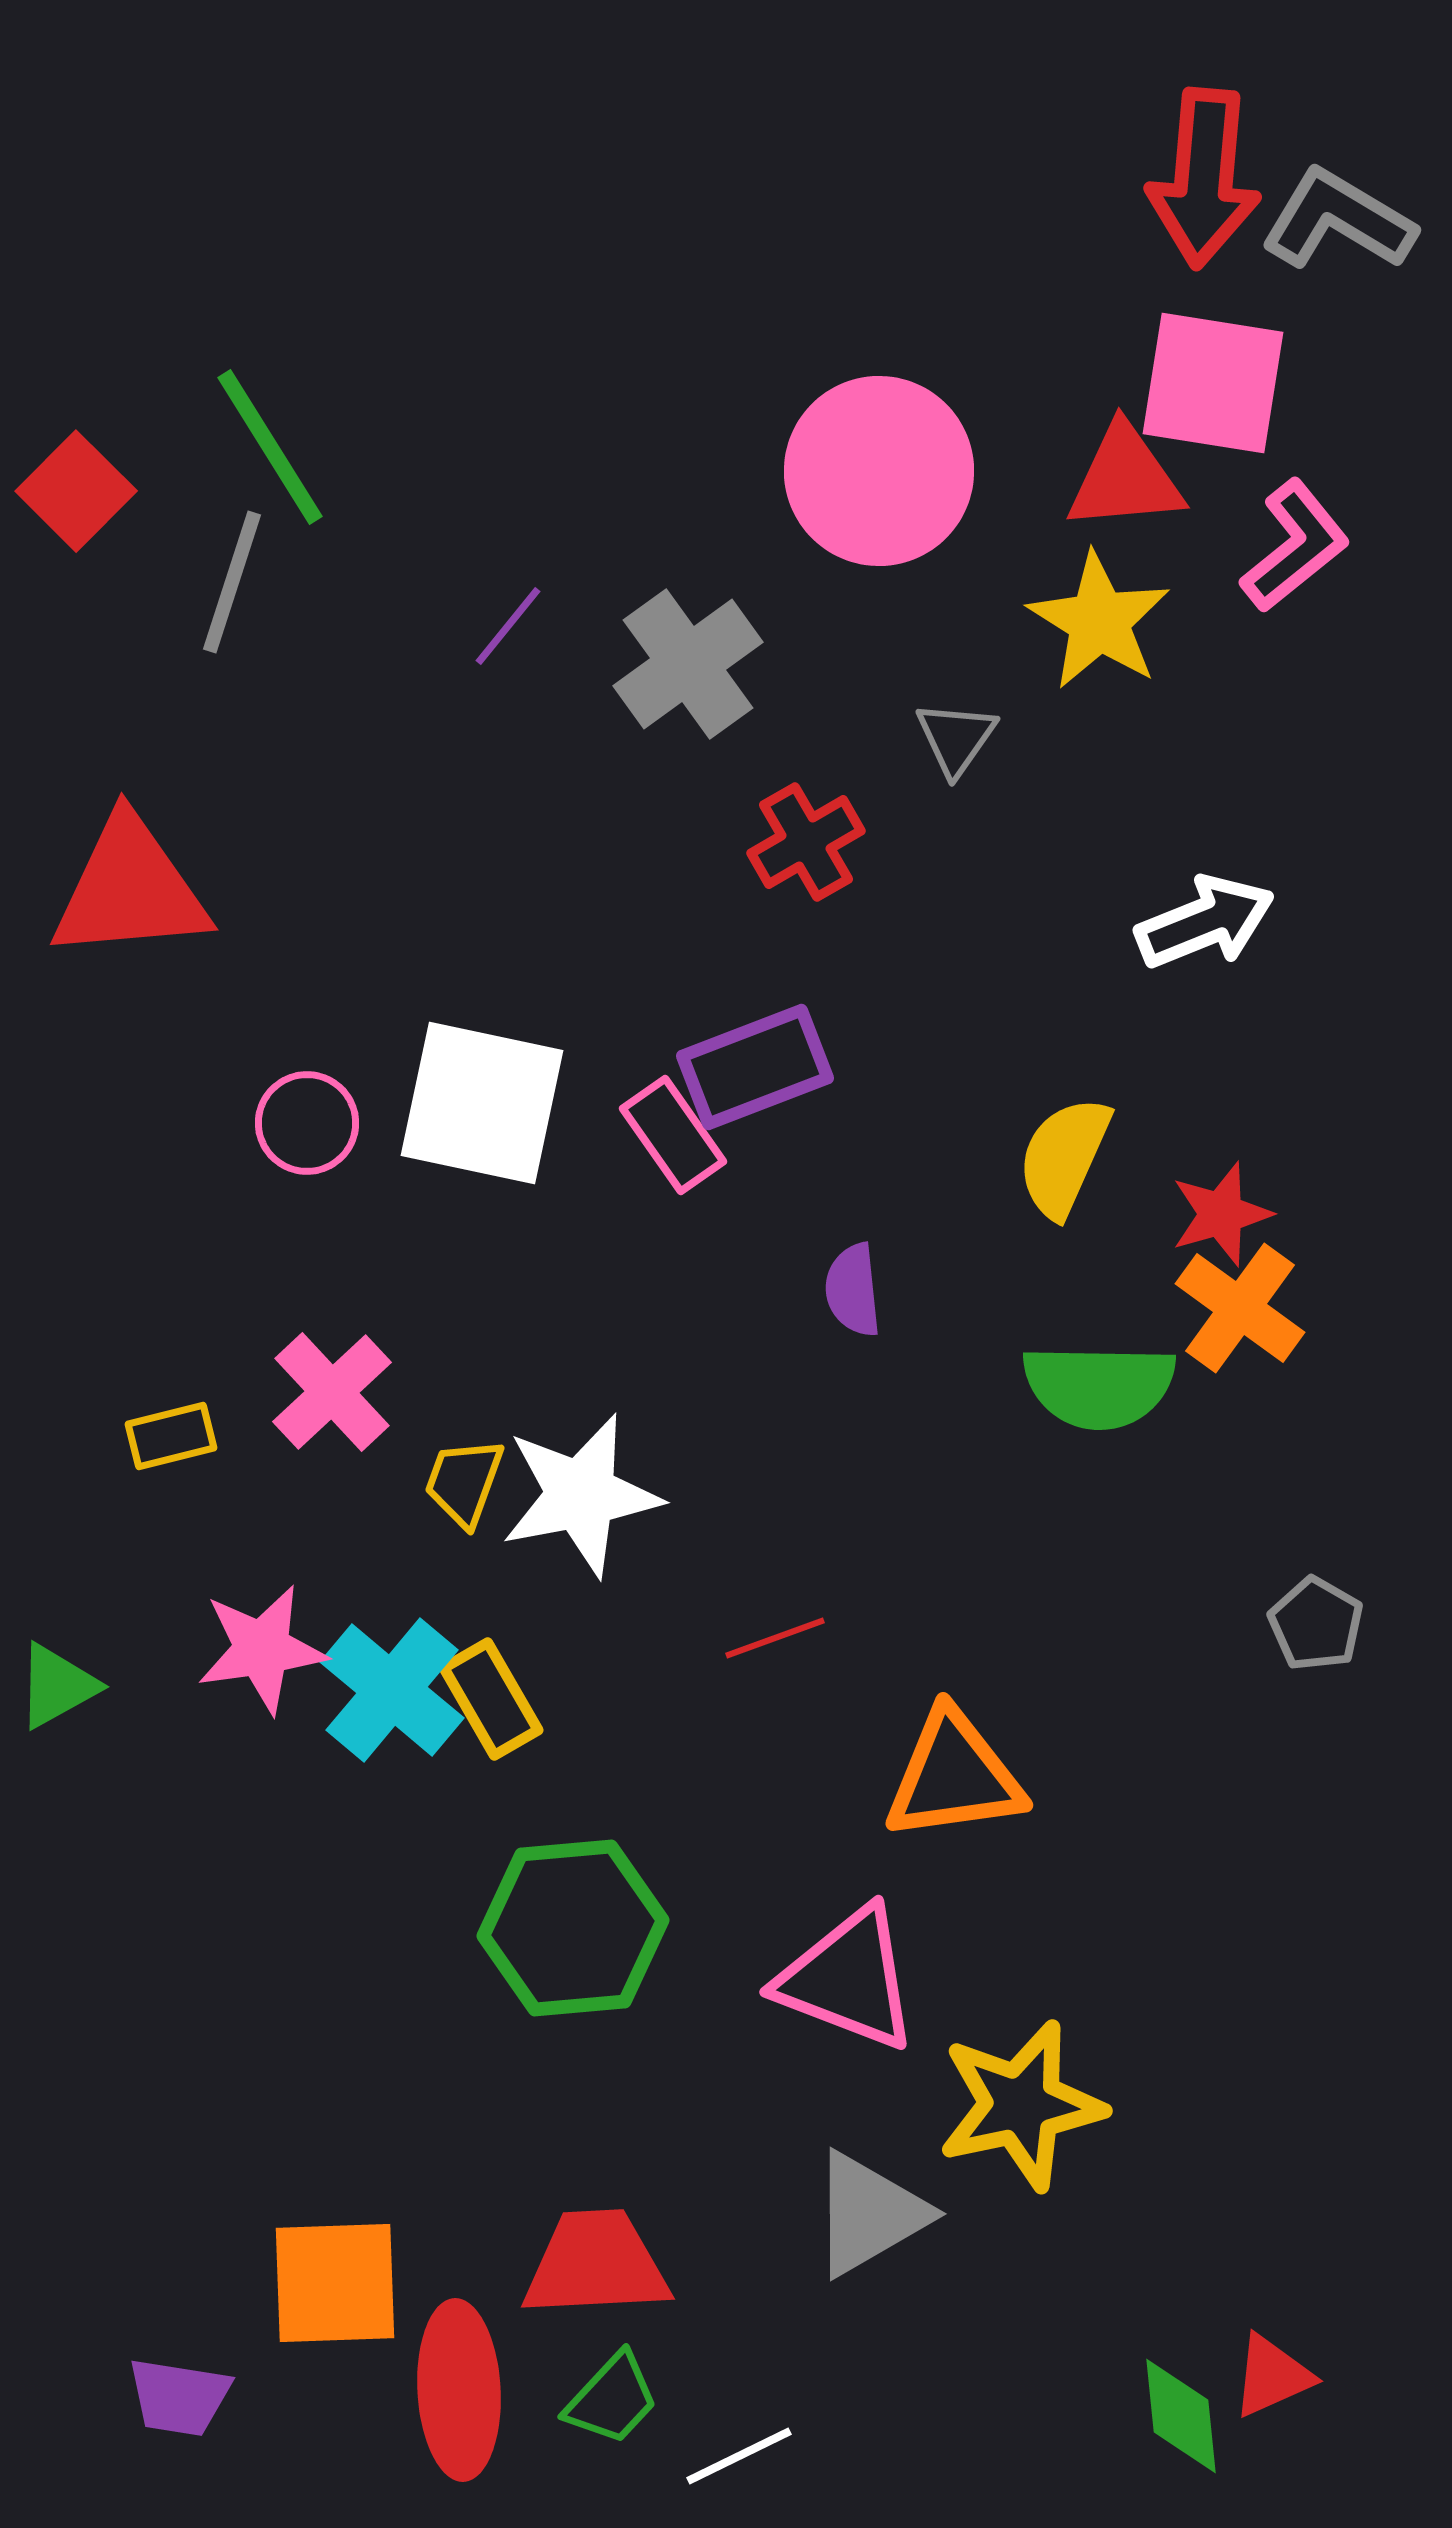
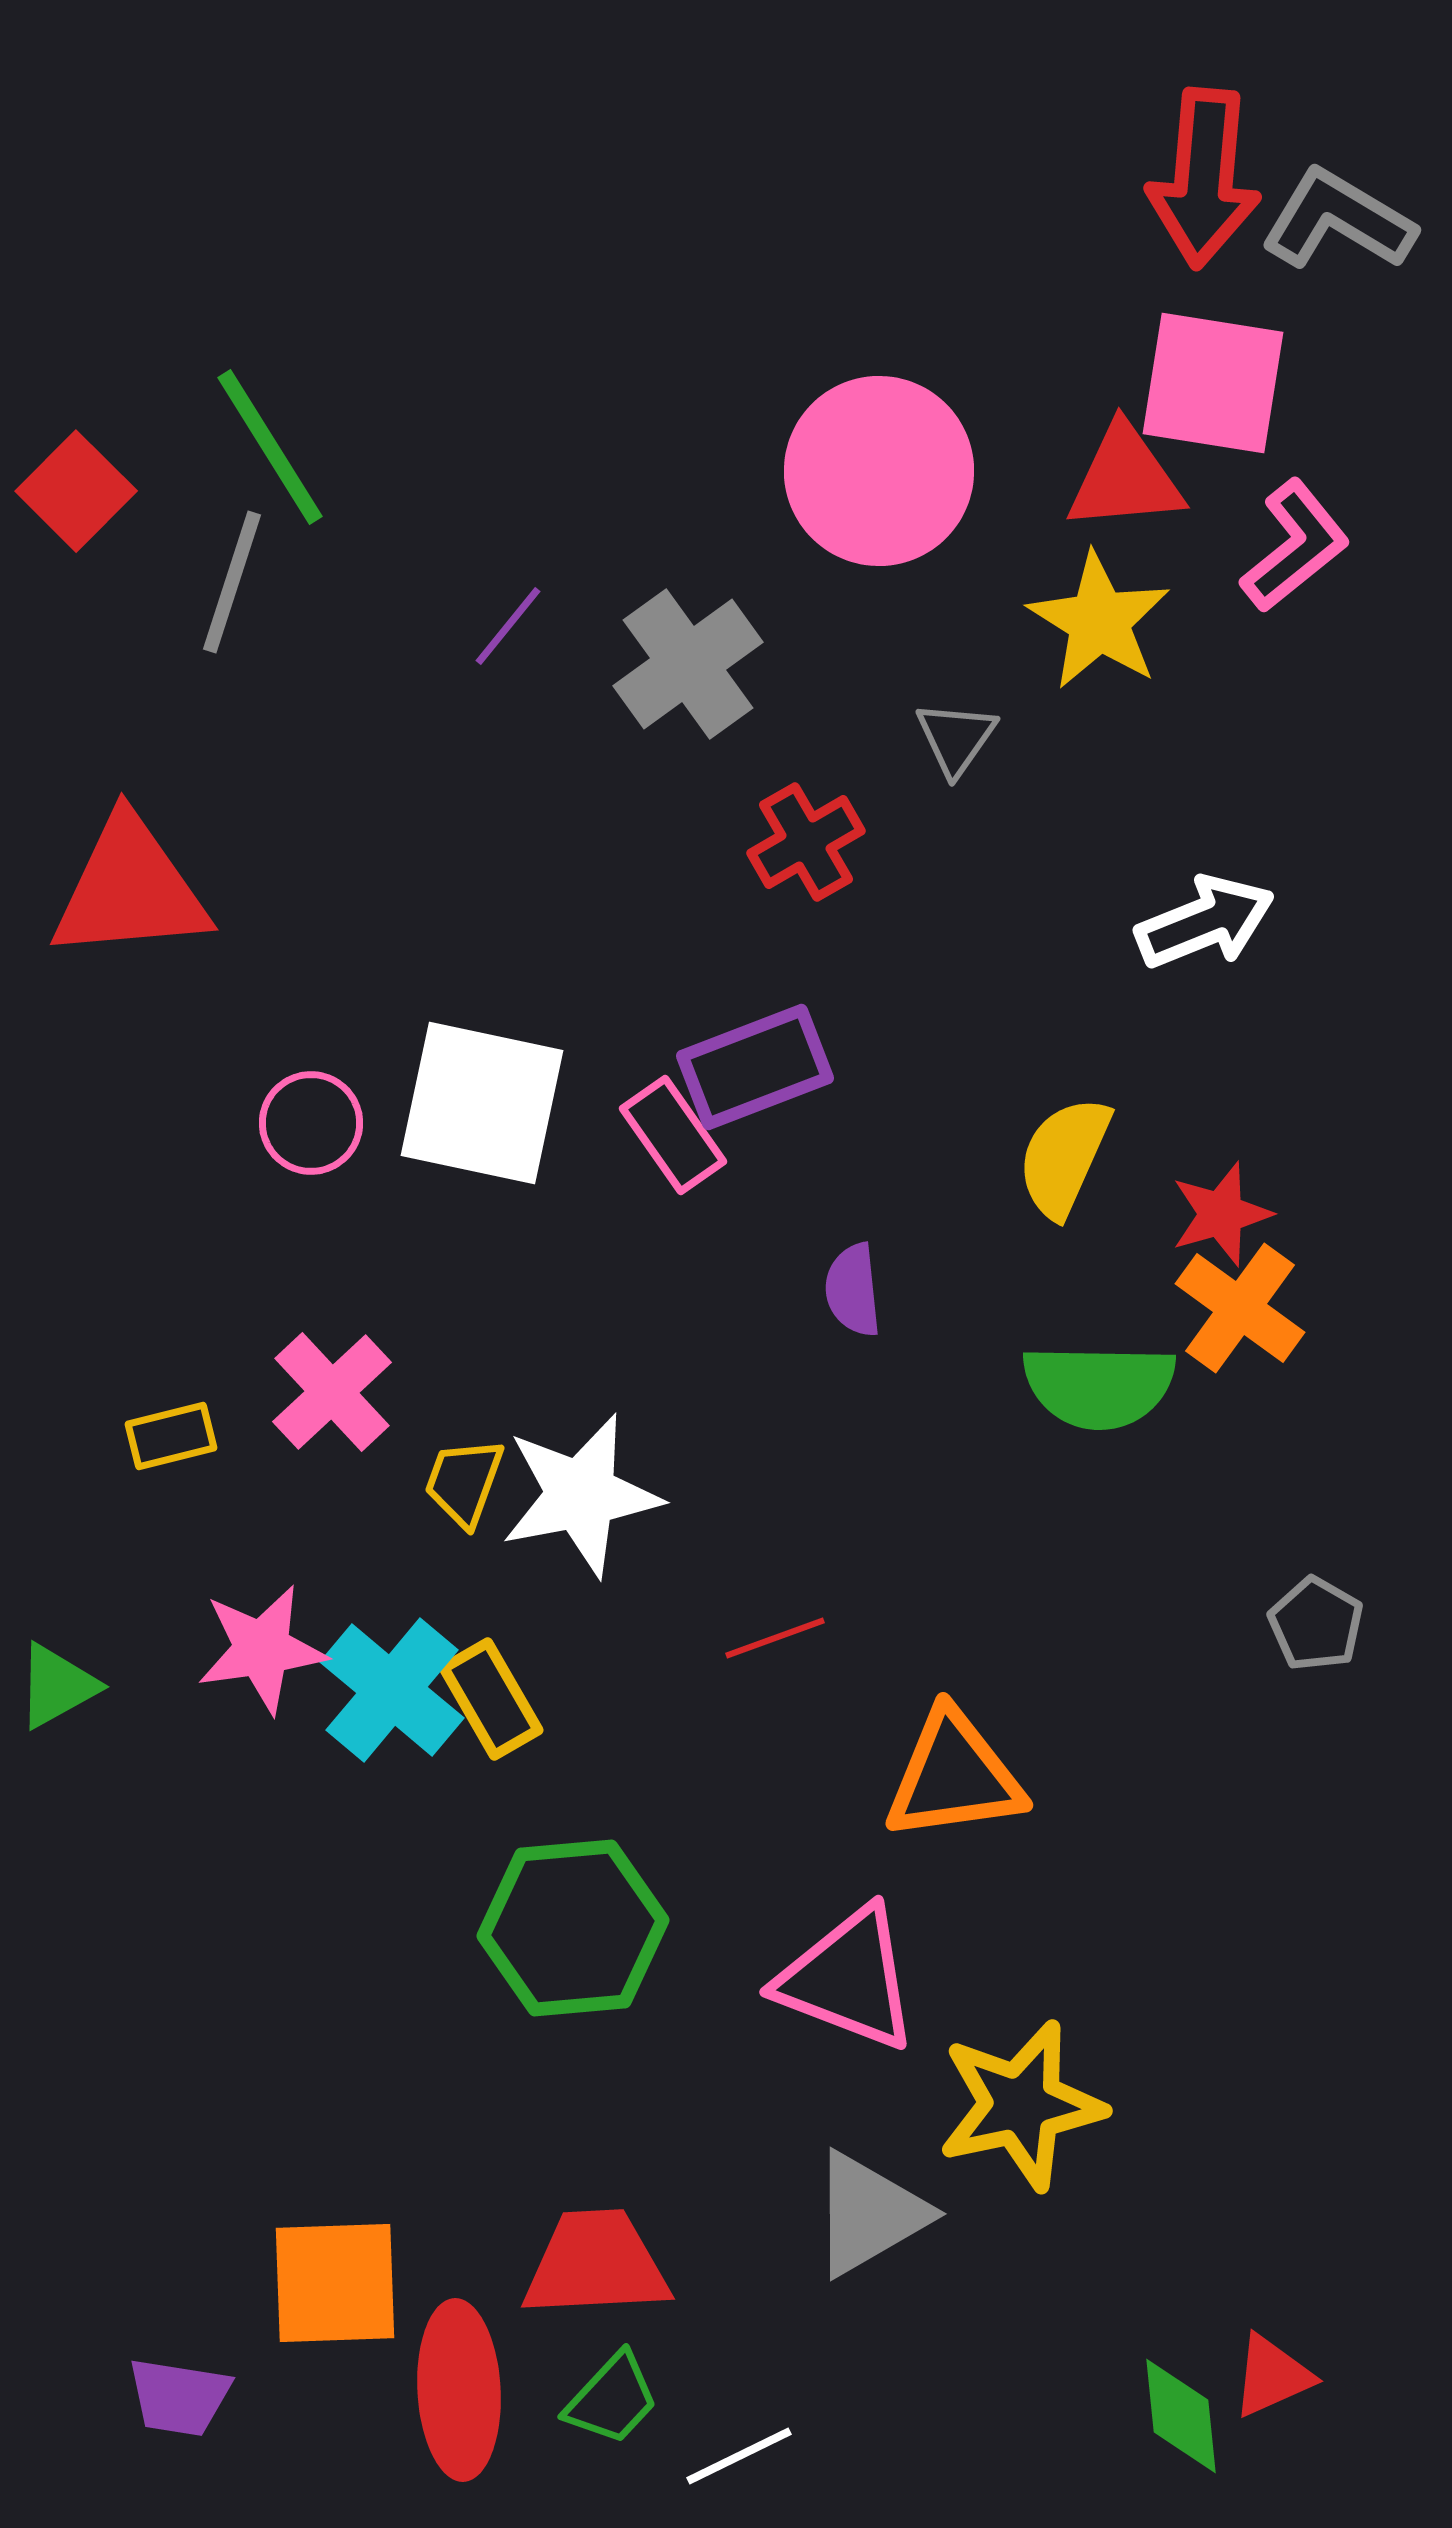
pink circle at (307, 1123): moved 4 px right
